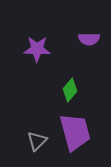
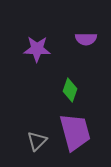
purple semicircle: moved 3 px left
green diamond: rotated 20 degrees counterclockwise
